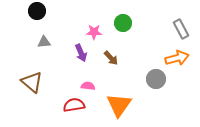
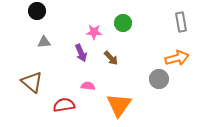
gray rectangle: moved 7 px up; rotated 18 degrees clockwise
gray circle: moved 3 px right
red semicircle: moved 10 px left
